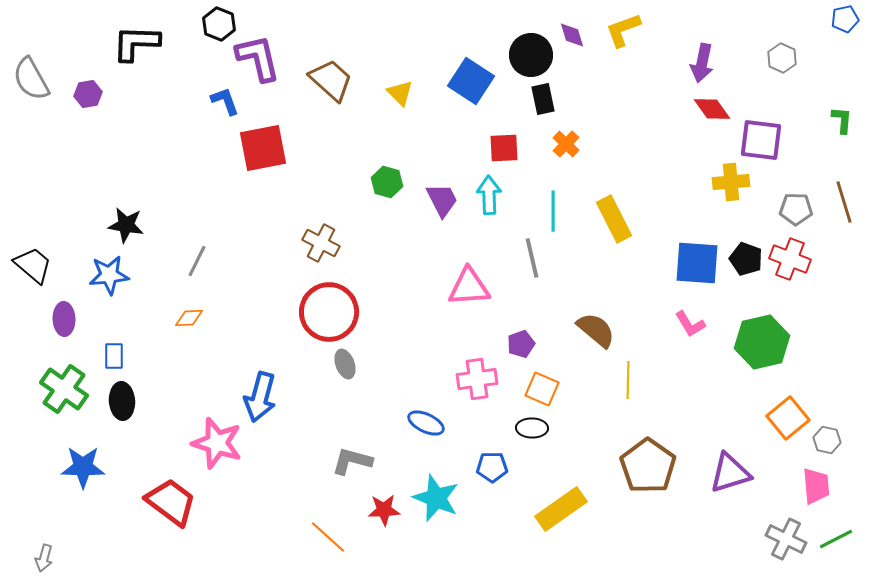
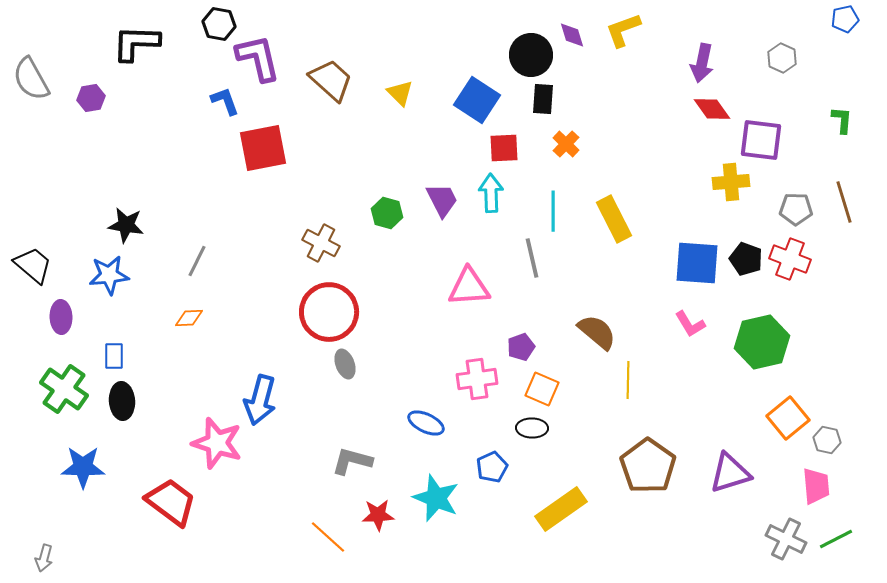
black hexagon at (219, 24): rotated 12 degrees counterclockwise
blue square at (471, 81): moved 6 px right, 19 px down
purple hexagon at (88, 94): moved 3 px right, 4 px down
black rectangle at (543, 99): rotated 16 degrees clockwise
green hexagon at (387, 182): moved 31 px down
cyan arrow at (489, 195): moved 2 px right, 2 px up
purple ellipse at (64, 319): moved 3 px left, 2 px up
brown semicircle at (596, 330): moved 1 px right, 2 px down
purple pentagon at (521, 344): moved 3 px down
blue arrow at (260, 397): moved 3 px down
blue pentagon at (492, 467): rotated 24 degrees counterclockwise
red star at (384, 510): moved 6 px left, 5 px down
